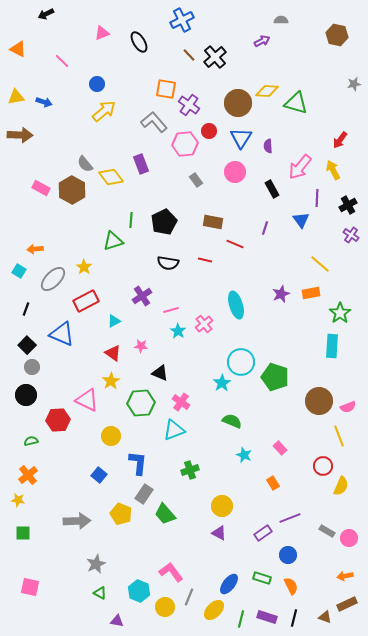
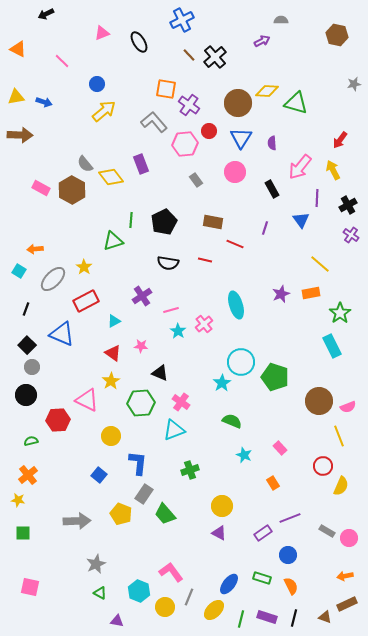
purple semicircle at (268, 146): moved 4 px right, 3 px up
cyan rectangle at (332, 346): rotated 30 degrees counterclockwise
